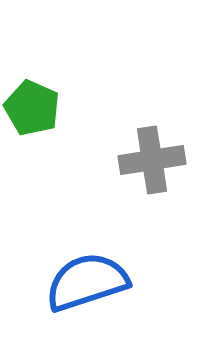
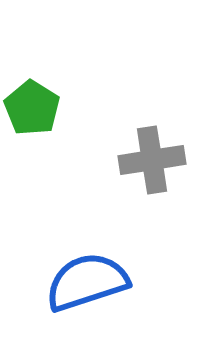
green pentagon: rotated 8 degrees clockwise
